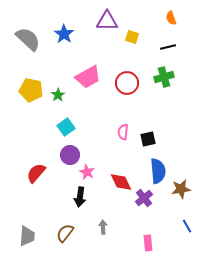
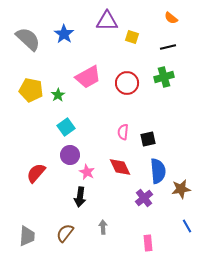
orange semicircle: rotated 32 degrees counterclockwise
red diamond: moved 1 px left, 15 px up
